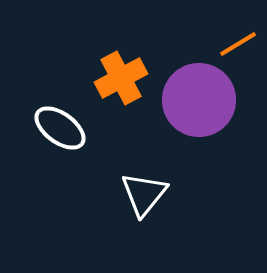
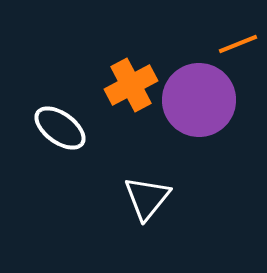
orange line: rotated 9 degrees clockwise
orange cross: moved 10 px right, 7 px down
white triangle: moved 3 px right, 4 px down
